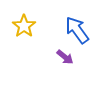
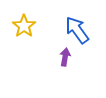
purple arrow: rotated 120 degrees counterclockwise
